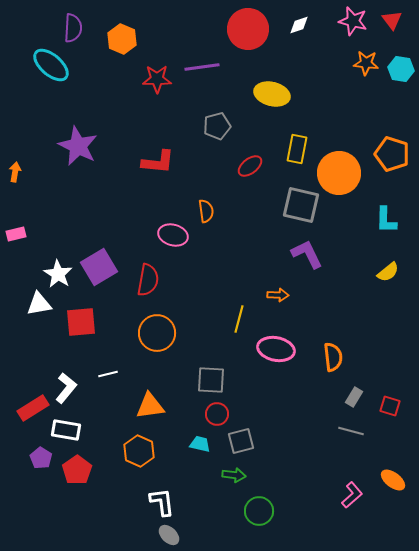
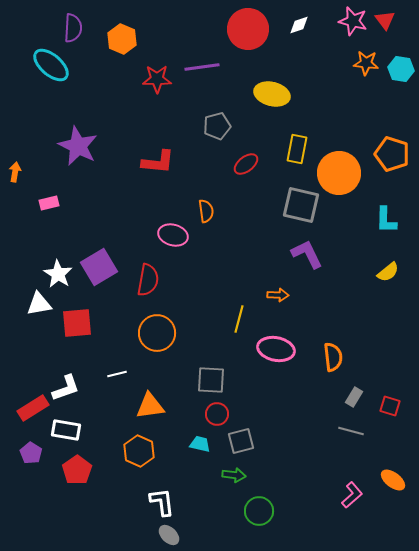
red triangle at (392, 20): moved 7 px left
red ellipse at (250, 166): moved 4 px left, 2 px up
pink rectangle at (16, 234): moved 33 px right, 31 px up
red square at (81, 322): moved 4 px left, 1 px down
white line at (108, 374): moved 9 px right
white L-shape at (66, 388): rotated 32 degrees clockwise
purple pentagon at (41, 458): moved 10 px left, 5 px up
